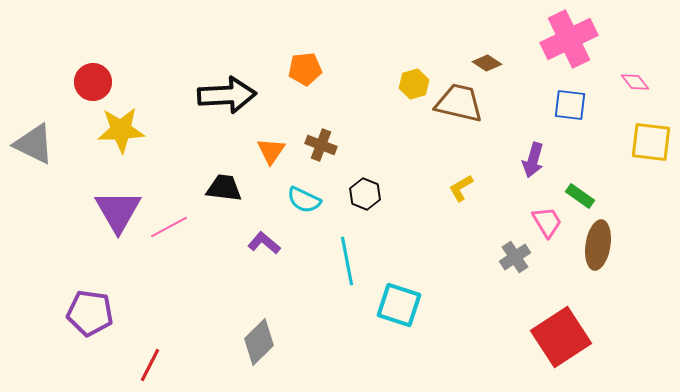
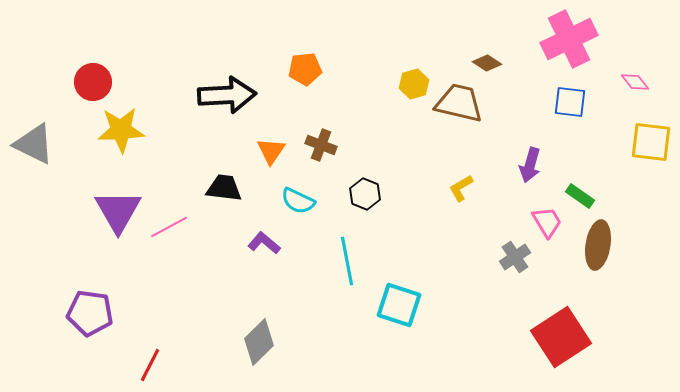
blue square: moved 3 px up
purple arrow: moved 3 px left, 5 px down
cyan semicircle: moved 6 px left, 1 px down
